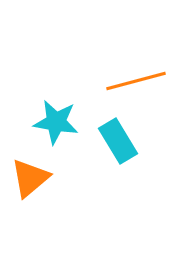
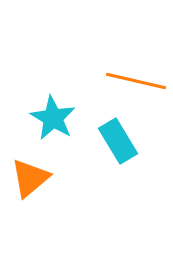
orange line: rotated 28 degrees clockwise
cyan star: moved 3 px left, 4 px up; rotated 21 degrees clockwise
